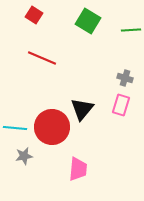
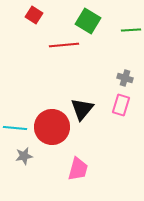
red line: moved 22 px right, 13 px up; rotated 28 degrees counterclockwise
pink trapezoid: rotated 10 degrees clockwise
